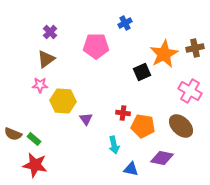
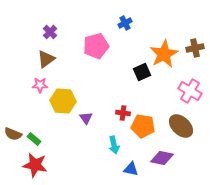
pink pentagon: rotated 15 degrees counterclockwise
purple triangle: moved 1 px up
